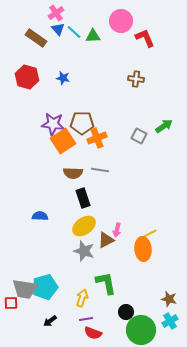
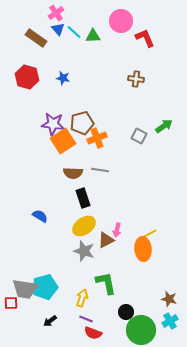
brown pentagon: rotated 15 degrees counterclockwise
blue semicircle: rotated 28 degrees clockwise
purple line: rotated 32 degrees clockwise
